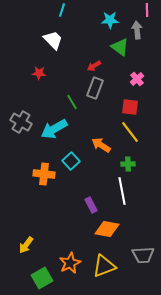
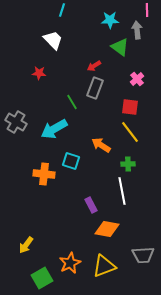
gray cross: moved 5 px left
cyan square: rotated 30 degrees counterclockwise
